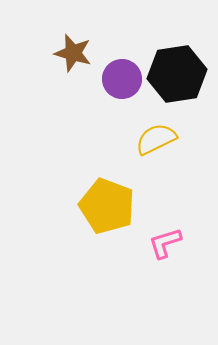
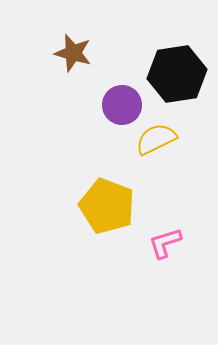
purple circle: moved 26 px down
